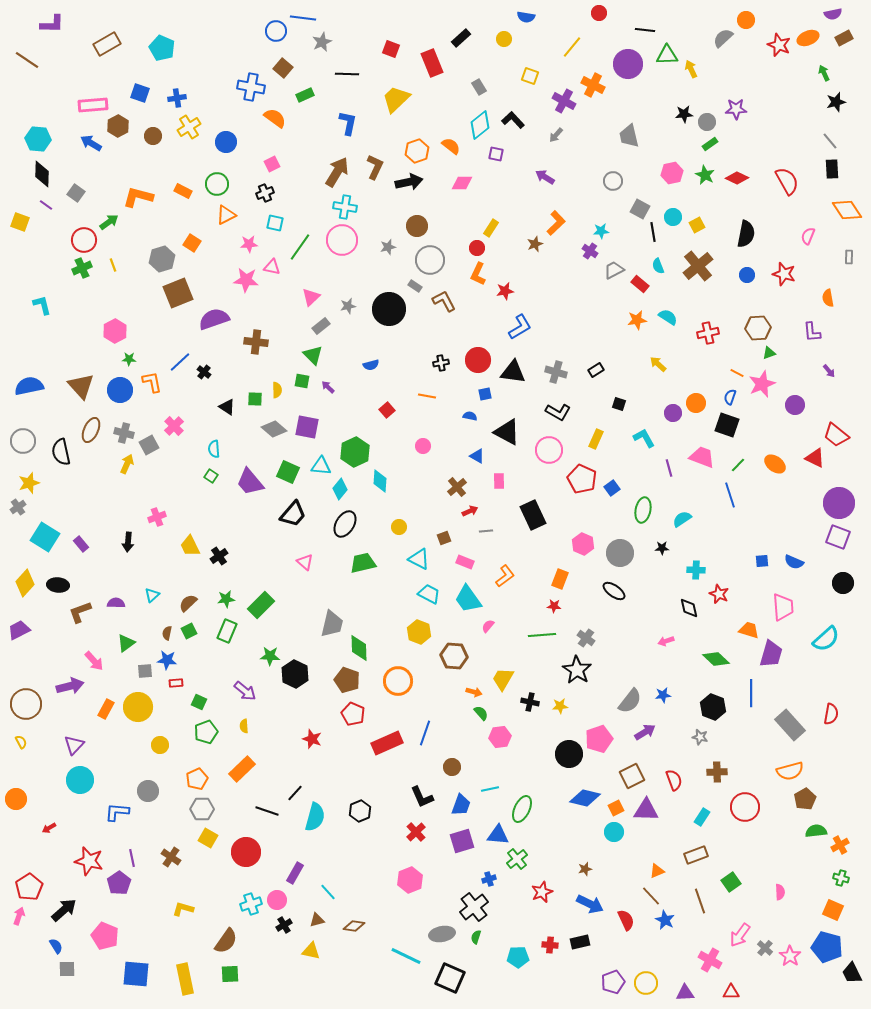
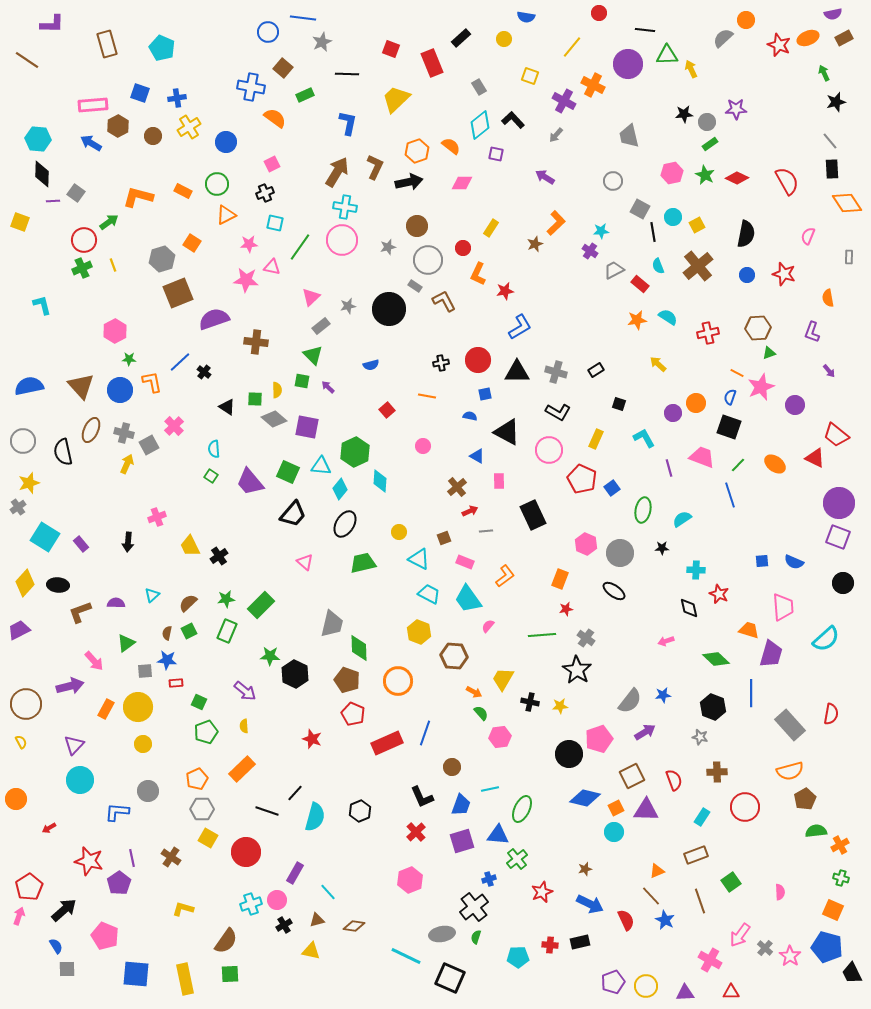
blue circle at (276, 31): moved 8 px left, 1 px down
brown rectangle at (107, 44): rotated 76 degrees counterclockwise
purple line at (46, 205): moved 7 px right, 4 px up; rotated 40 degrees counterclockwise
orange diamond at (847, 210): moved 7 px up
red circle at (477, 248): moved 14 px left
gray circle at (430, 260): moved 2 px left
purple L-shape at (812, 332): rotated 25 degrees clockwise
black triangle at (513, 372): moved 4 px right; rotated 8 degrees counterclockwise
pink star at (762, 384): moved 1 px left, 3 px down
black square at (727, 425): moved 2 px right, 2 px down
gray diamond at (274, 429): moved 10 px up
black semicircle at (61, 452): moved 2 px right
yellow circle at (399, 527): moved 5 px down
pink hexagon at (583, 544): moved 3 px right
red star at (554, 606): moved 12 px right, 3 px down; rotated 16 degrees counterclockwise
orange arrow at (474, 692): rotated 14 degrees clockwise
yellow circle at (160, 745): moved 17 px left, 1 px up
yellow circle at (646, 983): moved 3 px down
